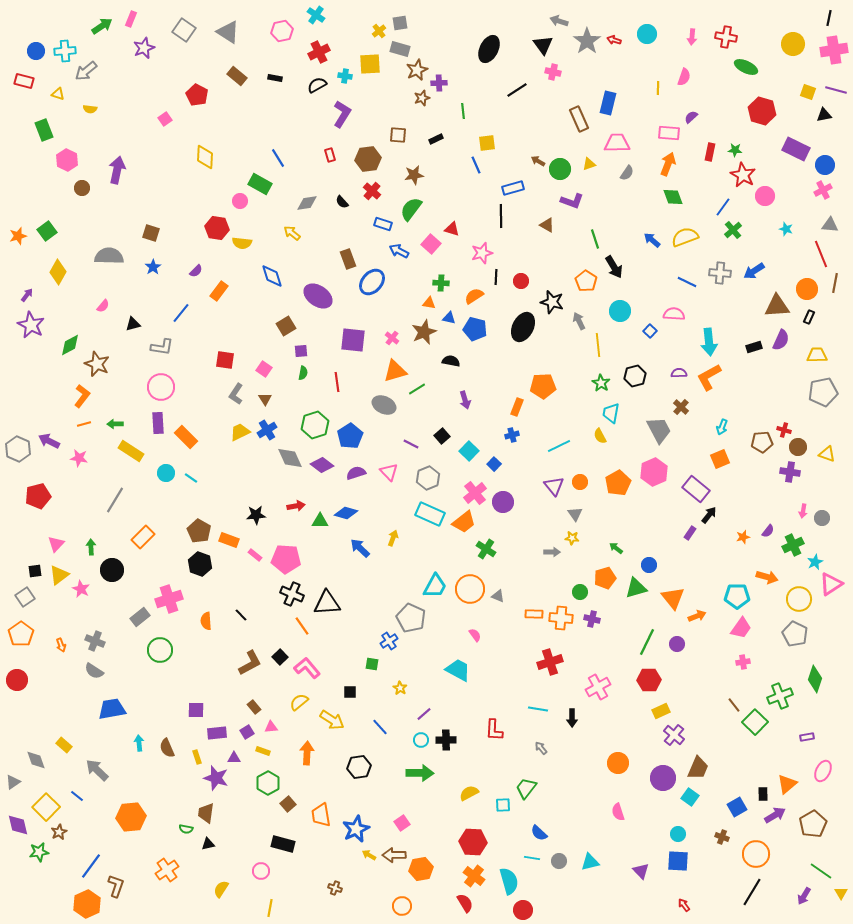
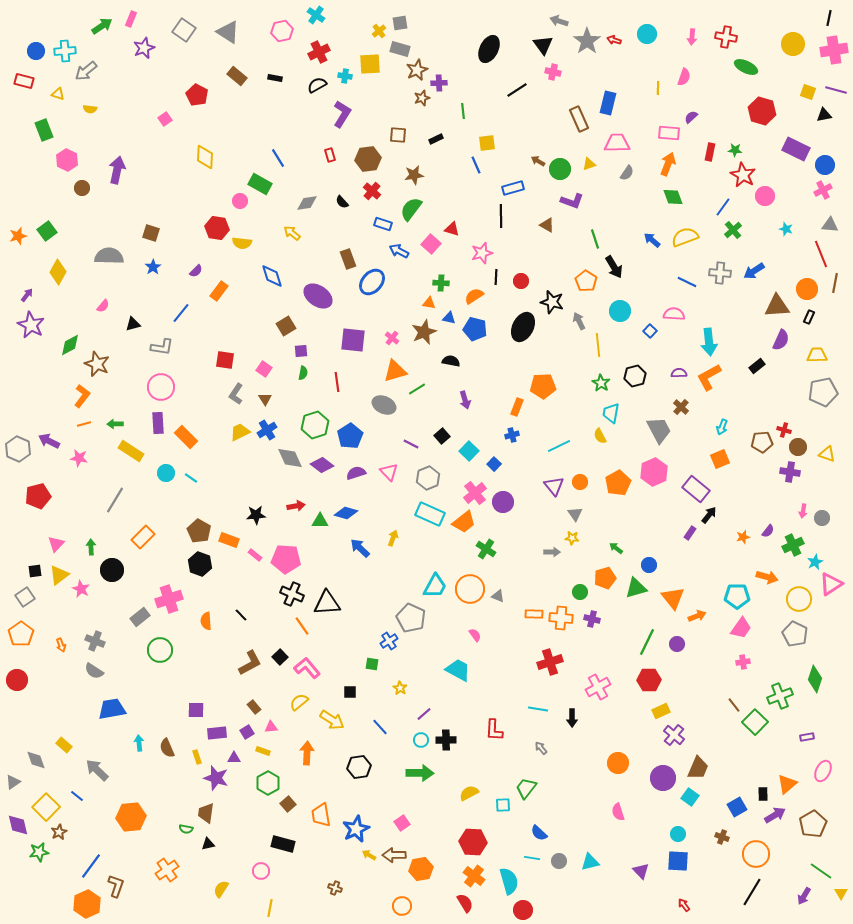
black rectangle at (754, 347): moved 3 px right, 19 px down; rotated 21 degrees counterclockwise
